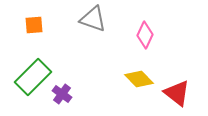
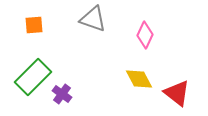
yellow diamond: rotated 16 degrees clockwise
